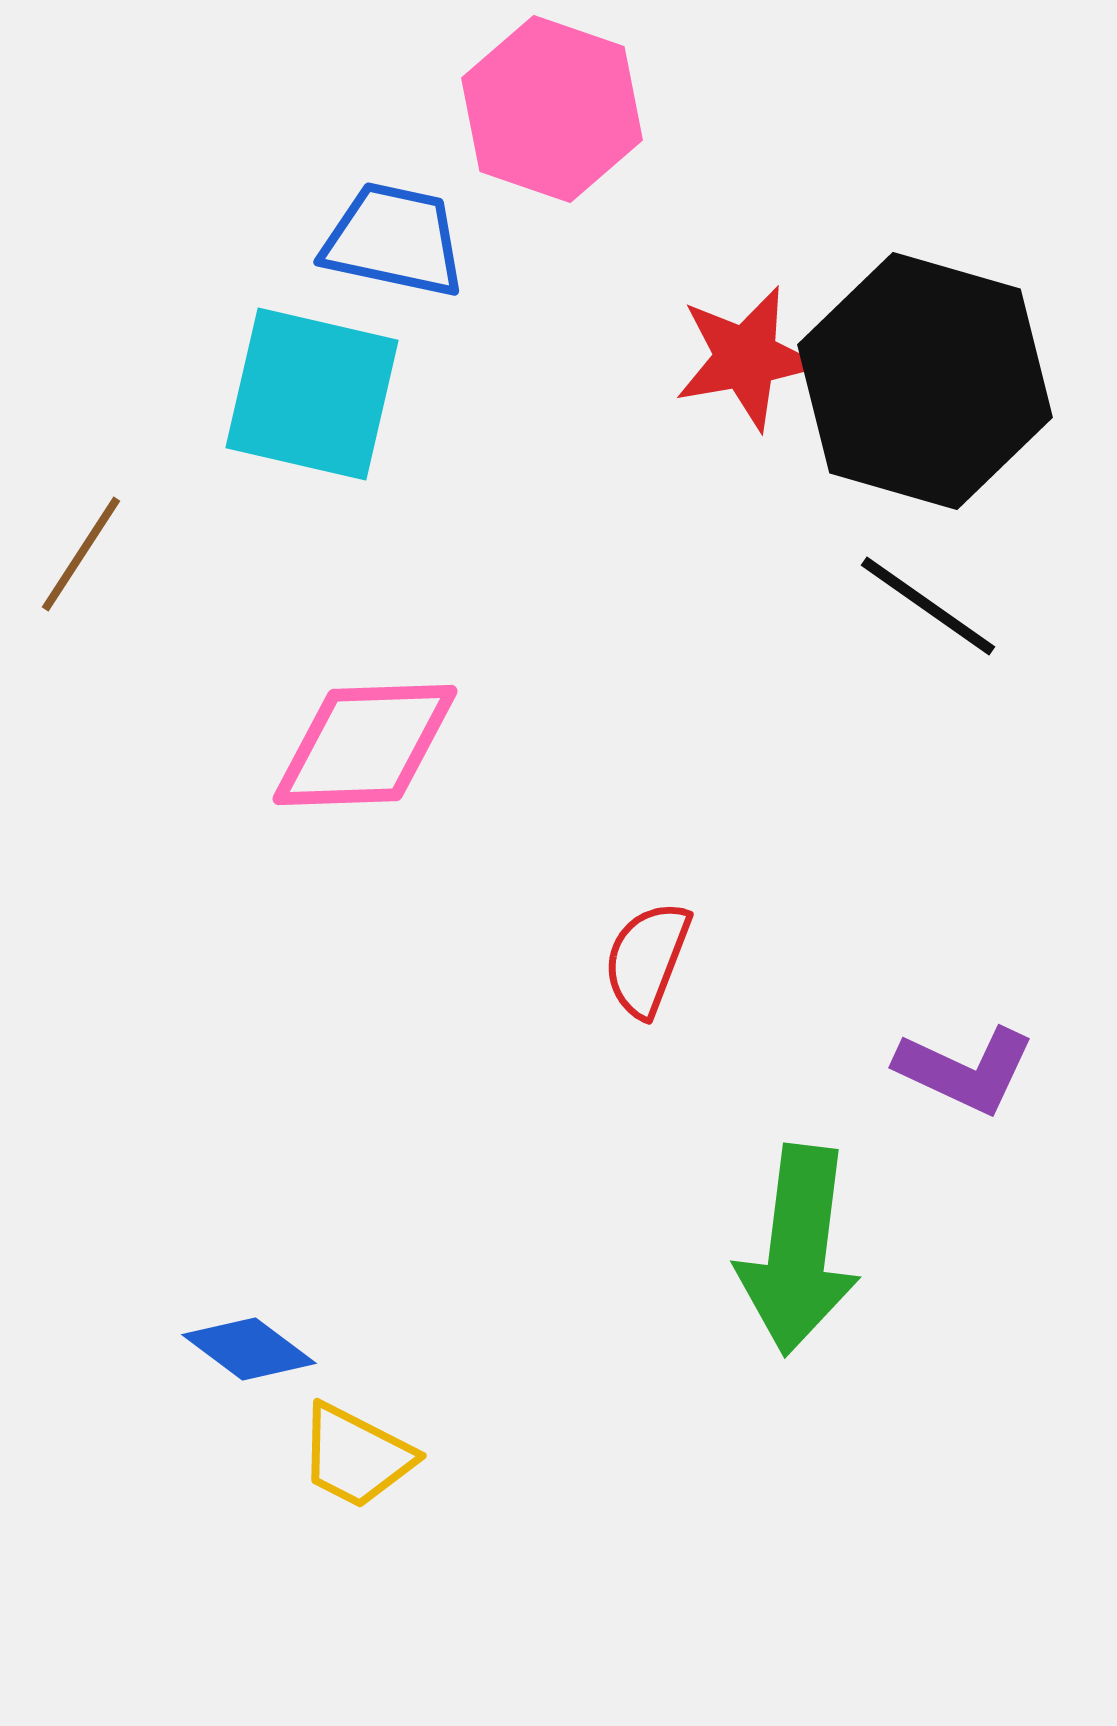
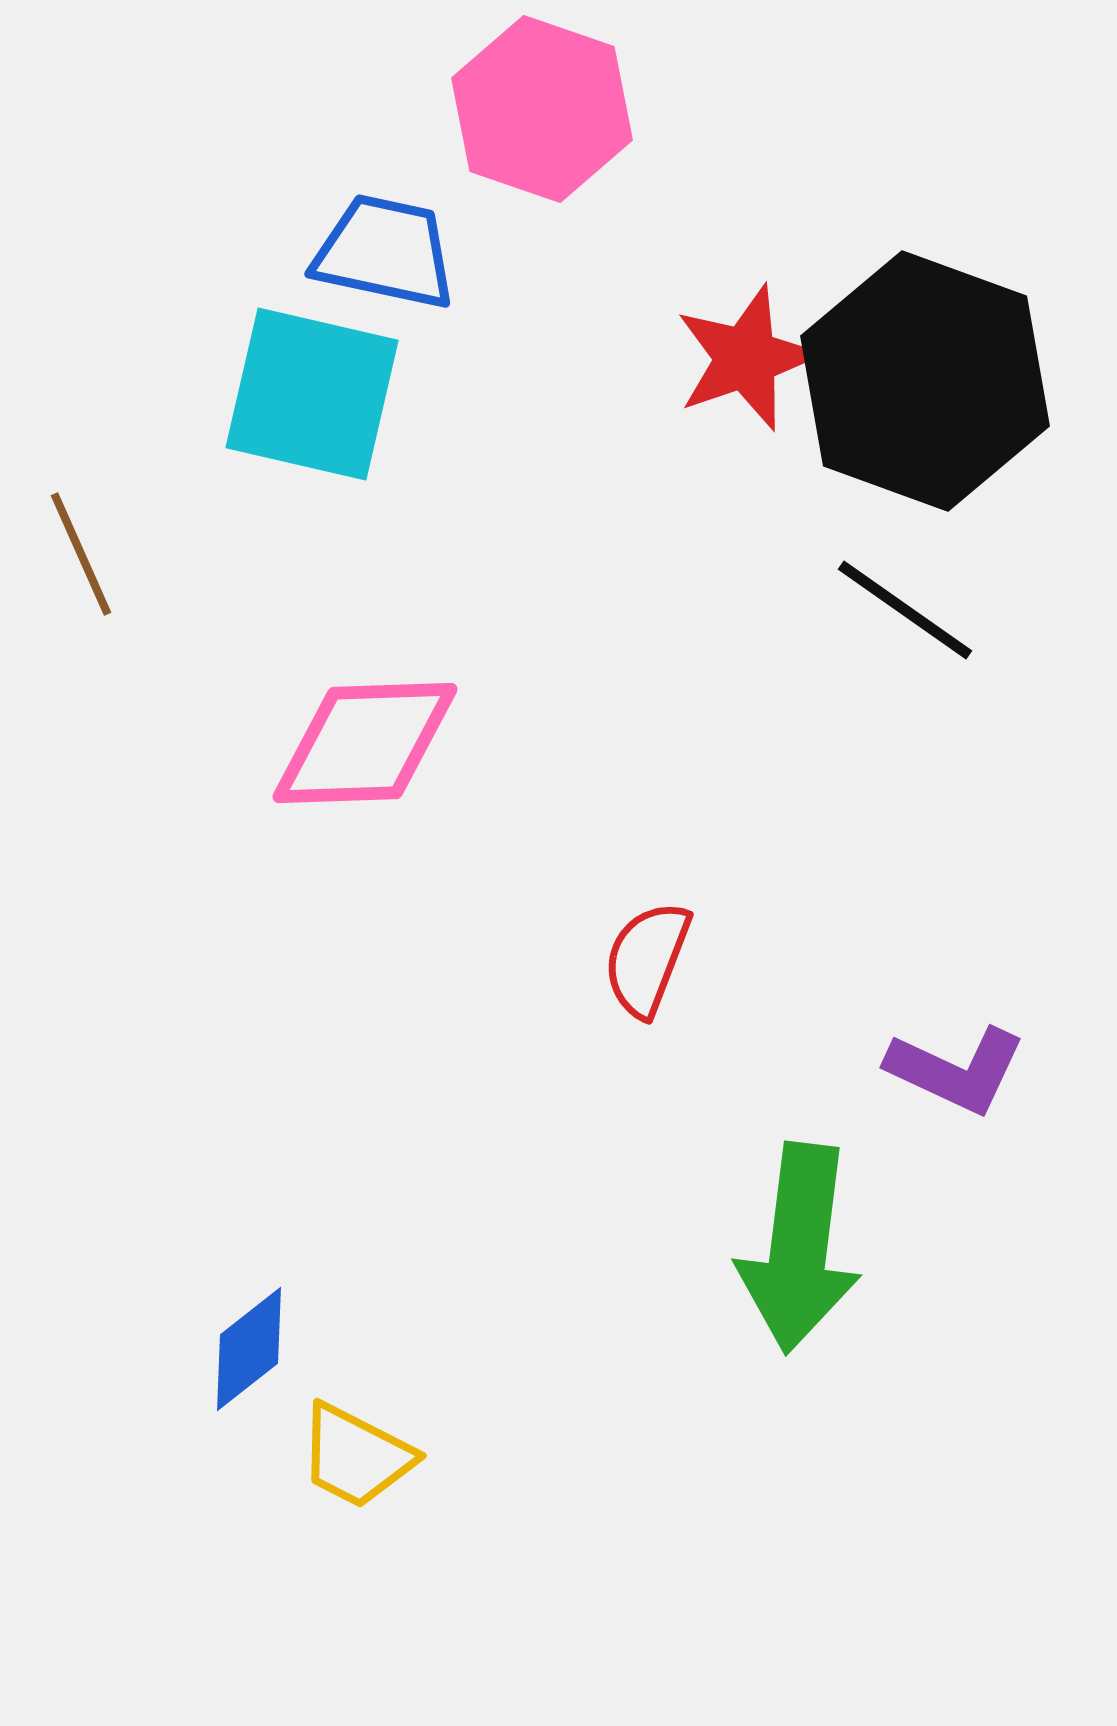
pink hexagon: moved 10 px left
blue trapezoid: moved 9 px left, 12 px down
red star: rotated 9 degrees counterclockwise
black hexagon: rotated 4 degrees clockwise
brown line: rotated 57 degrees counterclockwise
black line: moved 23 px left, 4 px down
pink diamond: moved 2 px up
purple L-shape: moved 9 px left
green arrow: moved 1 px right, 2 px up
blue diamond: rotated 75 degrees counterclockwise
